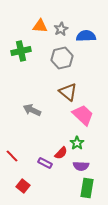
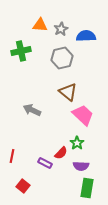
orange triangle: moved 1 px up
red line: rotated 56 degrees clockwise
